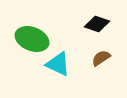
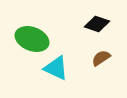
cyan triangle: moved 2 px left, 4 px down
